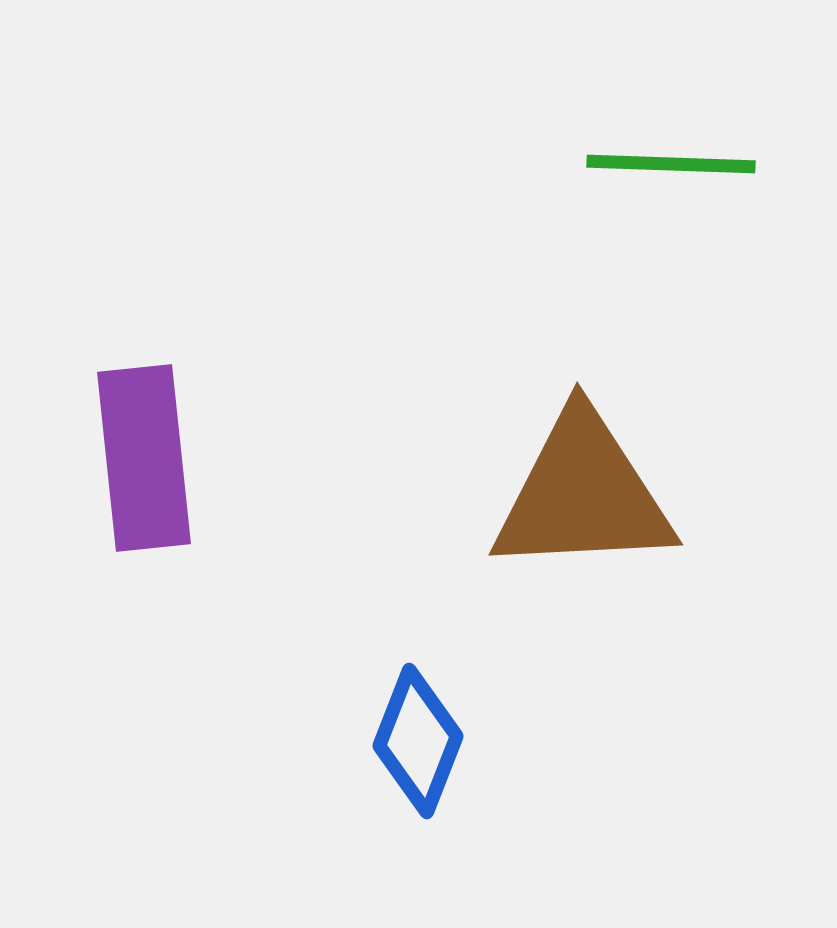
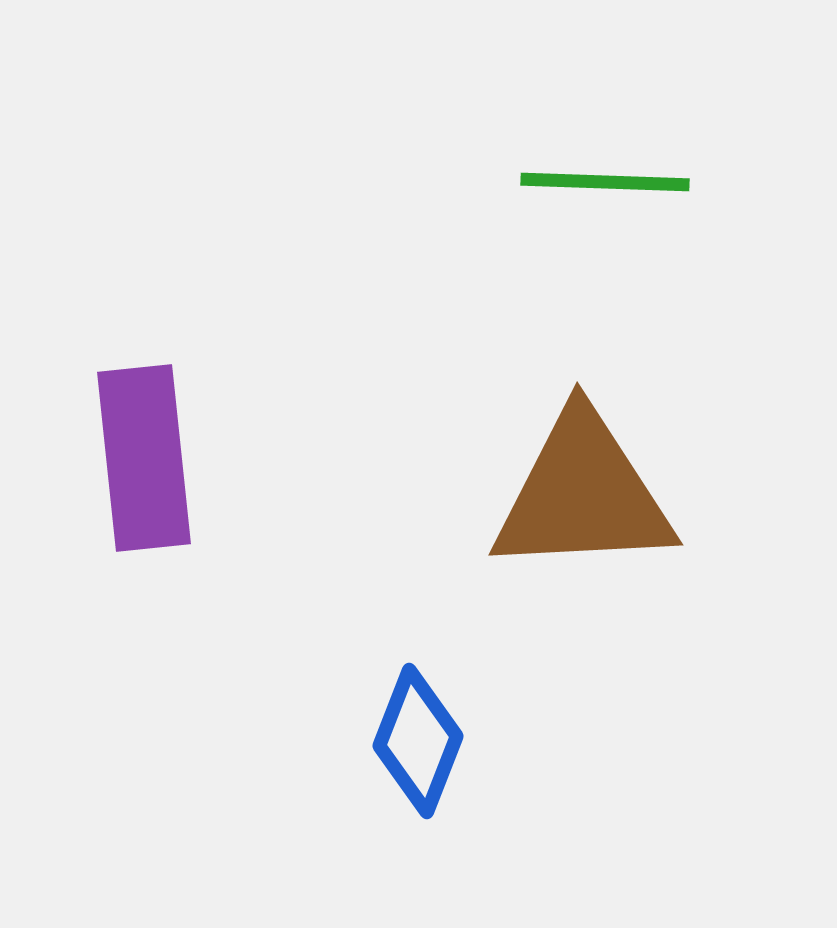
green line: moved 66 px left, 18 px down
